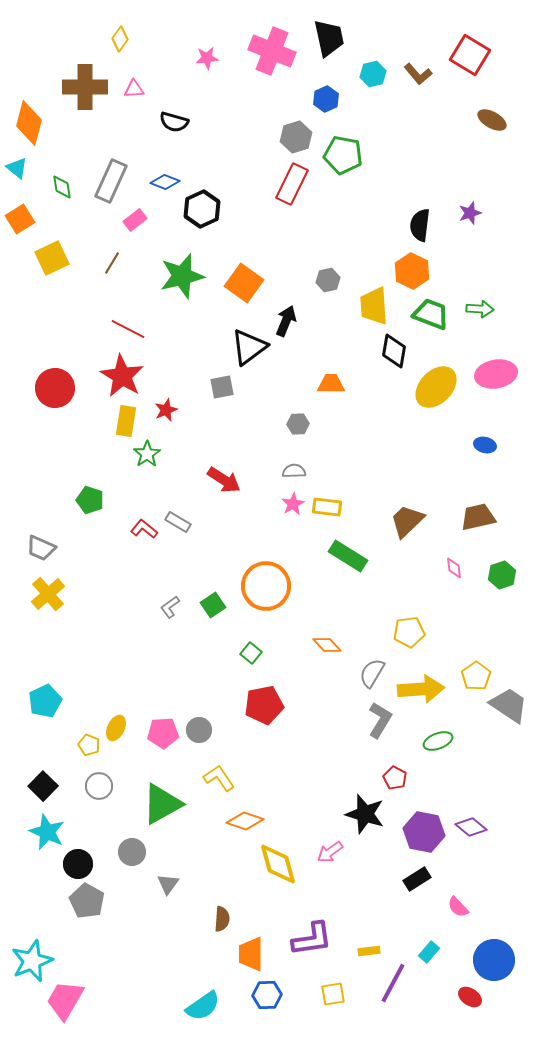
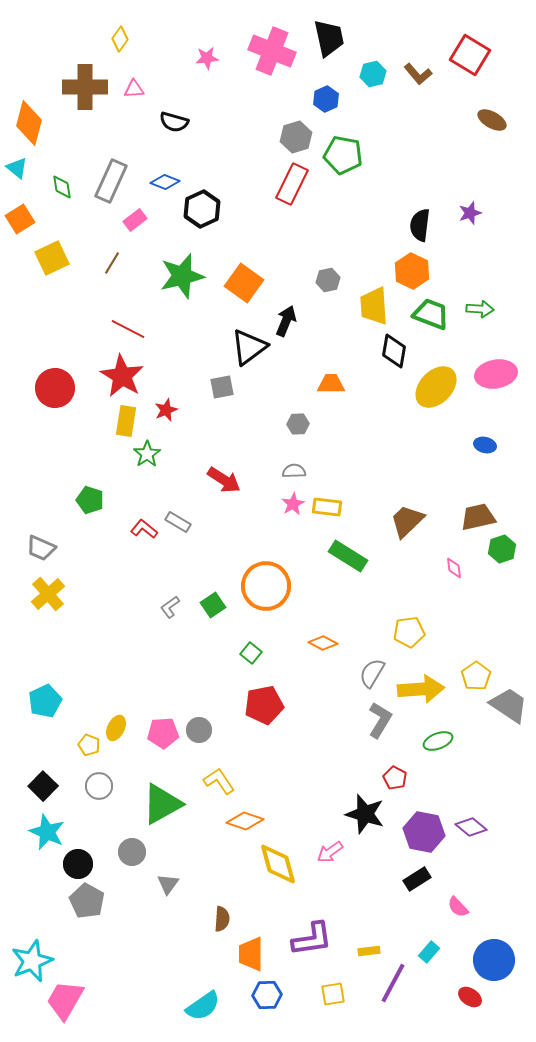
green hexagon at (502, 575): moved 26 px up
orange diamond at (327, 645): moved 4 px left, 2 px up; rotated 20 degrees counterclockwise
yellow L-shape at (219, 778): moved 3 px down
